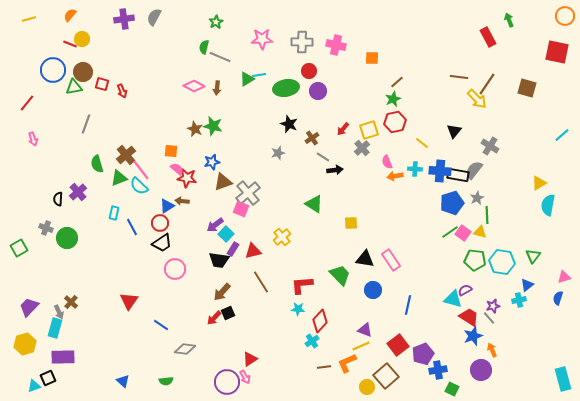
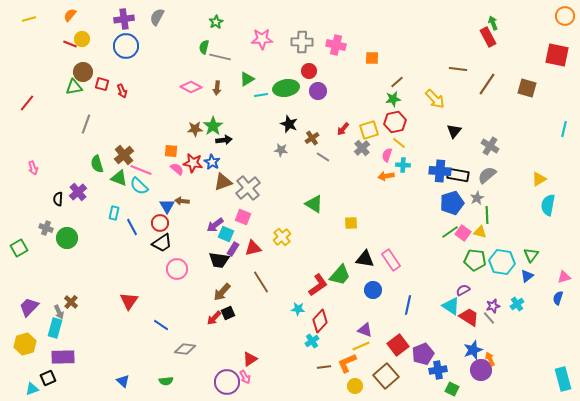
gray semicircle at (154, 17): moved 3 px right
green arrow at (509, 20): moved 16 px left, 3 px down
red square at (557, 52): moved 3 px down
gray line at (220, 57): rotated 10 degrees counterclockwise
blue circle at (53, 70): moved 73 px right, 24 px up
cyan line at (259, 75): moved 2 px right, 20 px down
brown line at (459, 77): moved 1 px left, 8 px up
pink diamond at (194, 86): moved 3 px left, 1 px down
green star at (393, 99): rotated 14 degrees clockwise
yellow arrow at (477, 99): moved 42 px left
green star at (213, 126): rotated 24 degrees clockwise
brown star at (195, 129): rotated 28 degrees counterclockwise
cyan line at (562, 135): moved 2 px right, 6 px up; rotated 35 degrees counterclockwise
pink arrow at (33, 139): moved 29 px down
yellow line at (422, 143): moved 23 px left
gray star at (278, 153): moved 3 px right, 3 px up; rotated 24 degrees clockwise
brown cross at (126, 155): moved 2 px left
blue star at (212, 162): rotated 28 degrees counterclockwise
pink semicircle at (387, 162): moved 7 px up; rotated 40 degrees clockwise
cyan cross at (415, 169): moved 12 px left, 4 px up
pink line at (141, 170): rotated 30 degrees counterclockwise
black arrow at (335, 170): moved 111 px left, 30 px up
gray semicircle at (474, 170): moved 13 px right, 5 px down; rotated 12 degrees clockwise
orange arrow at (395, 176): moved 9 px left
green triangle at (119, 178): rotated 42 degrees clockwise
red star at (187, 178): moved 6 px right, 15 px up
yellow triangle at (539, 183): moved 4 px up
gray cross at (248, 193): moved 5 px up
blue triangle at (167, 206): rotated 28 degrees counterclockwise
pink square at (241, 209): moved 2 px right, 8 px down
cyan square at (226, 234): rotated 21 degrees counterclockwise
red triangle at (253, 251): moved 3 px up
green triangle at (533, 256): moved 2 px left, 1 px up
pink circle at (175, 269): moved 2 px right
green trapezoid at (340, 275): rotated 85 degrees clockwise
red L-shape at (302, 285): moved 16 px right; rotated 150 degrees clockwise
blue triangle at (527, 285): moved 9 px up
purple semicircle at (465, 290): moved 2 px left
cyan triangle at (453, 299): moved 2 px left, 7 px down; rotated 18 degrees clockwise
cyan cross at (519, 300): moved 2 px left, 4 px down; rotated 24 degrees counterclockwise
blue star at (473, 336): moved 14 px down
orange arrow at (492, 350): moved 2 px left, 9 px down
cyan triangle at (34, 386): moved 2 px left, 3 px down
yellow circle at (367, 387): moved 12 px left, 1 px up
